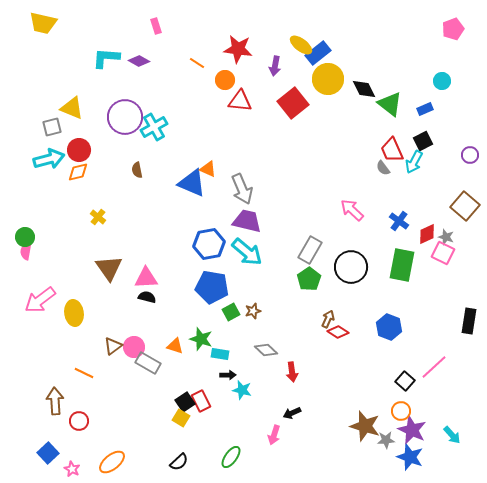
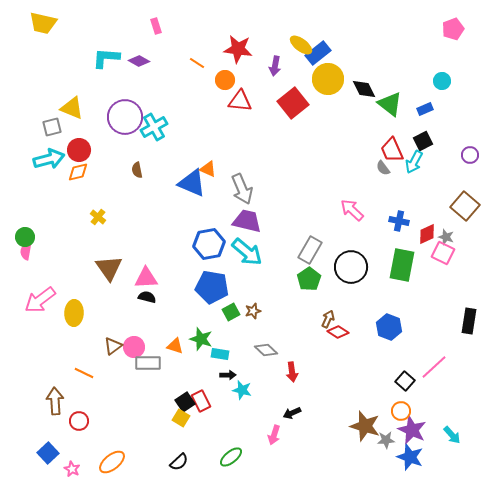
blue cross at (399, 221): rotated 24 degrees counterclockwise
yellow ellipse at (74, 313): rotated 10 degrees clockwise
gray rectangle at (148, 363): rotated 30 degrees counterclockwise
green ellipse at (231, 457): rotated 15 degrees clockwise
